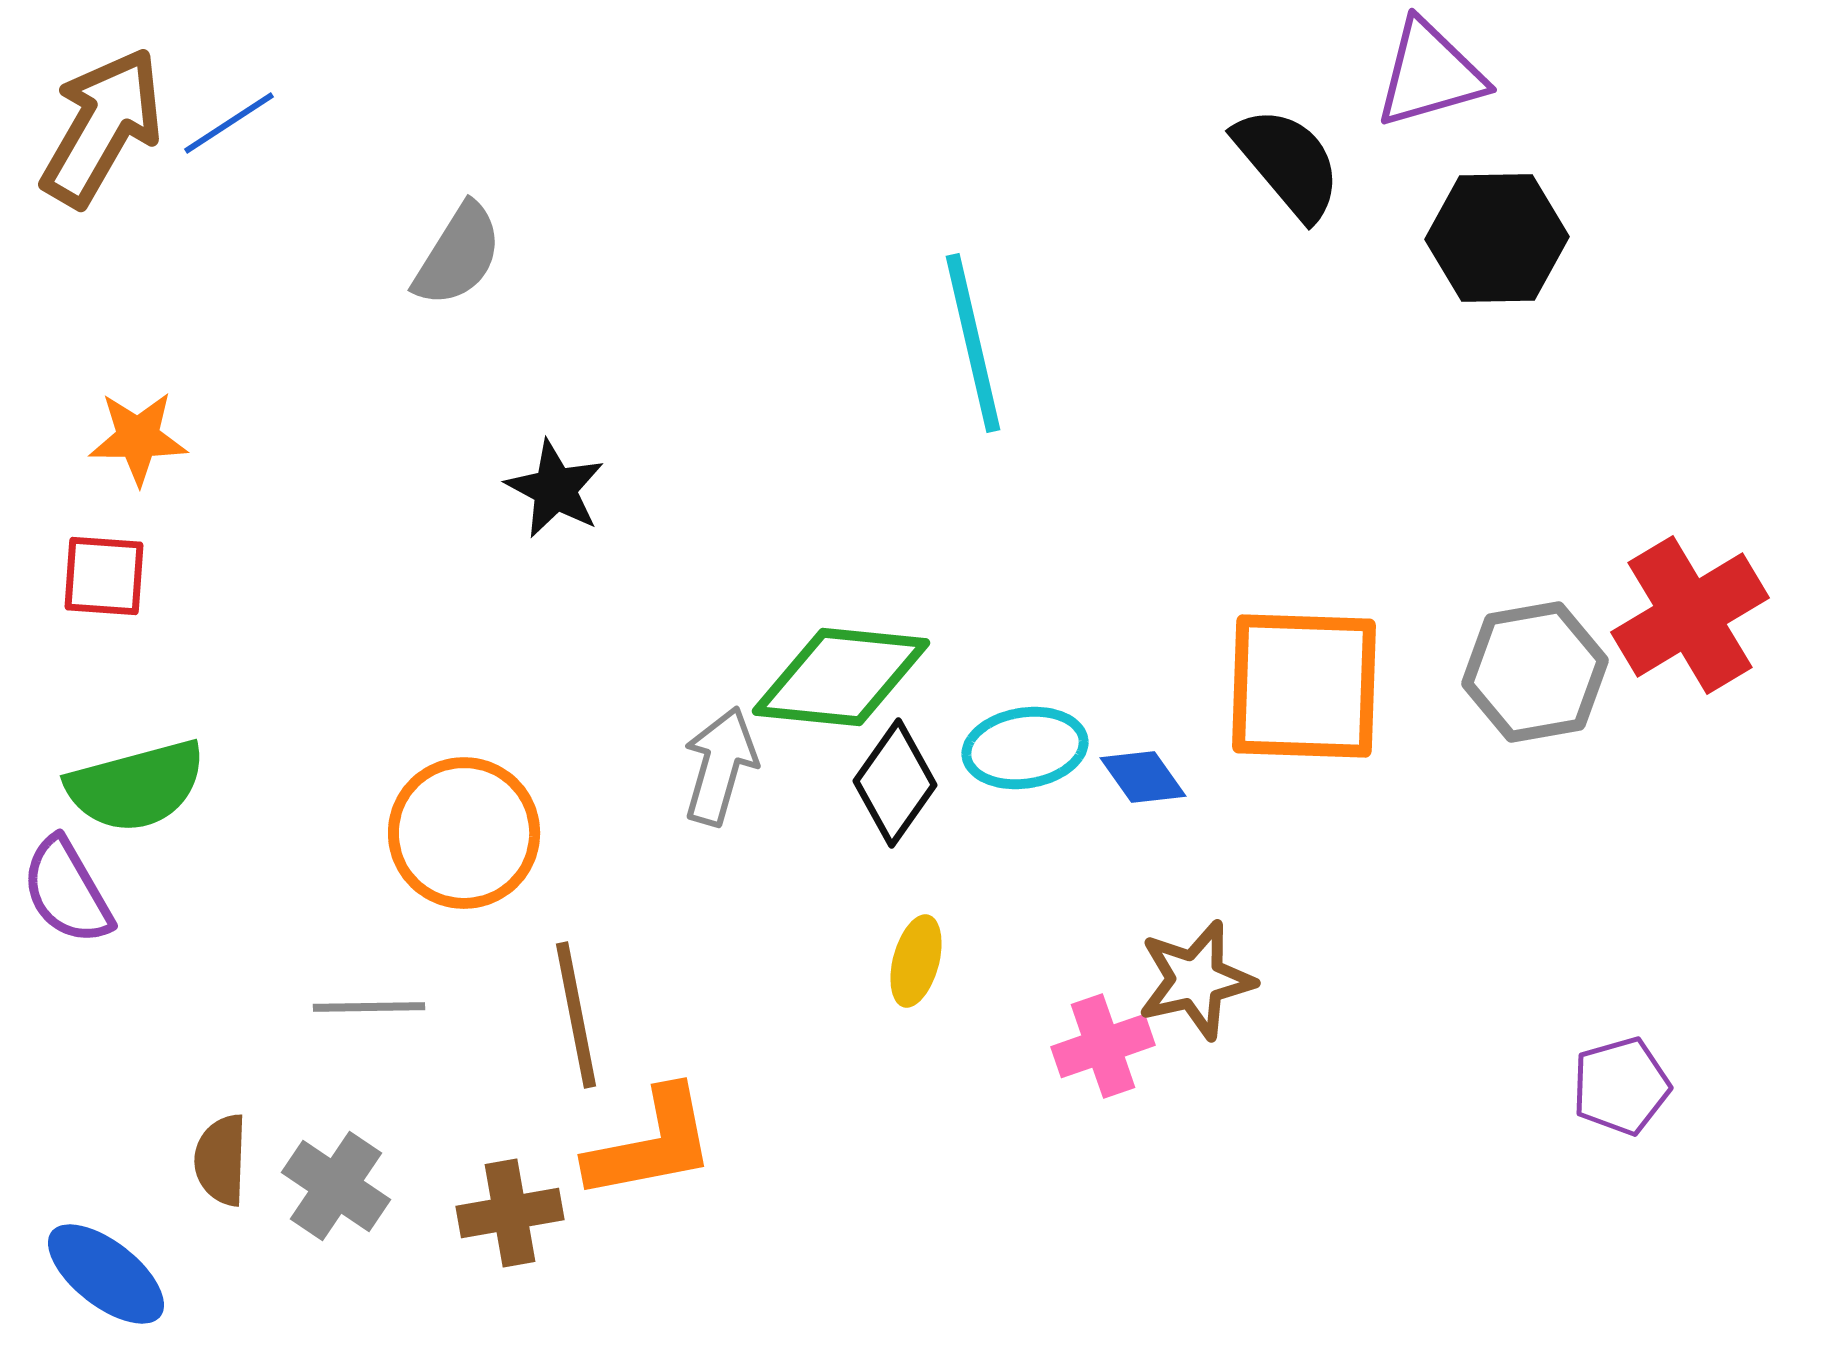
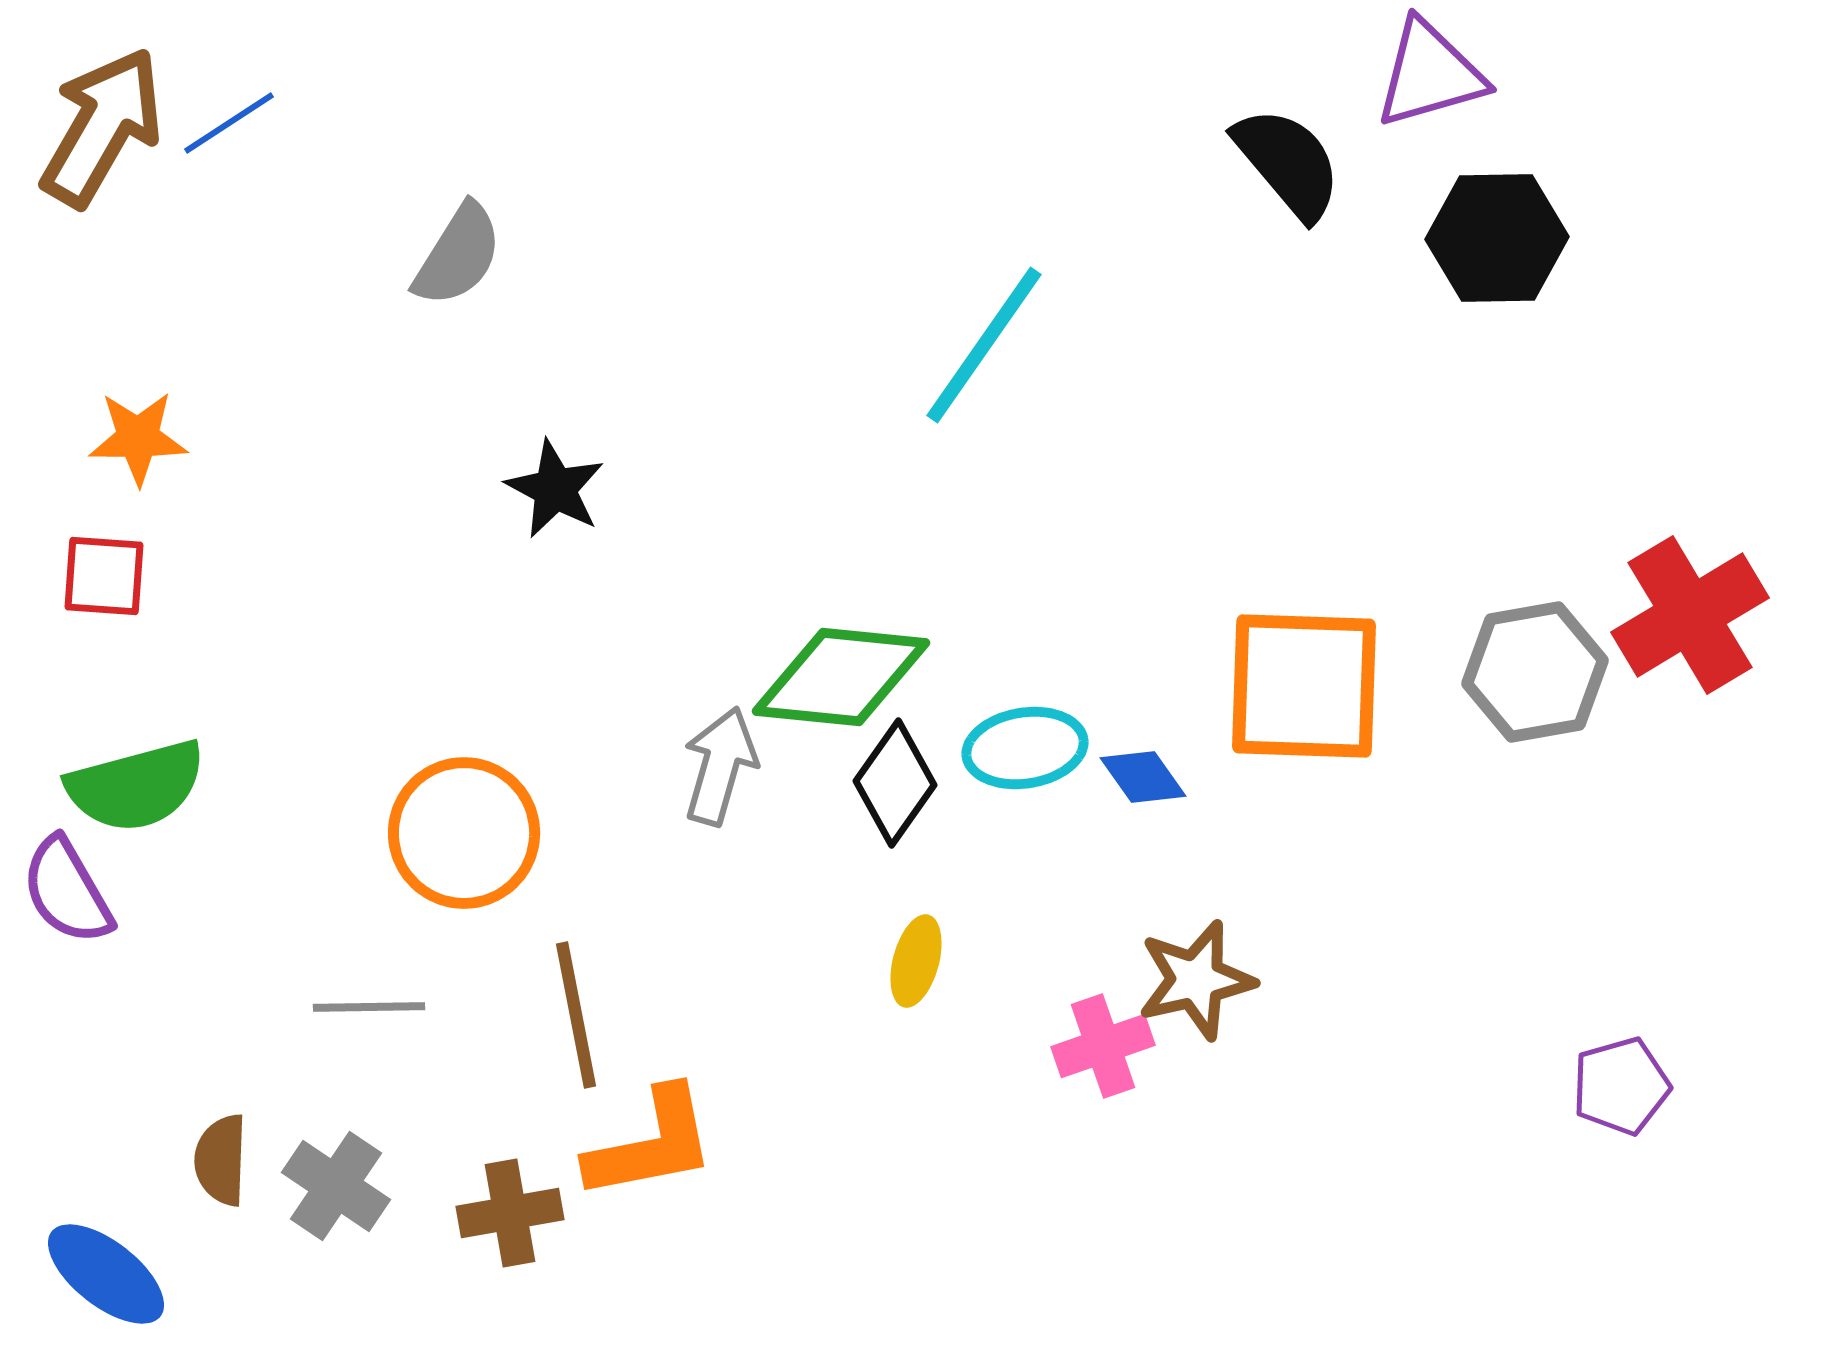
cyan line: moved 11 px right, 2 px down; rotated 48 degrees clockwise
